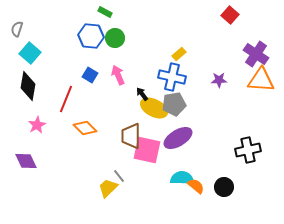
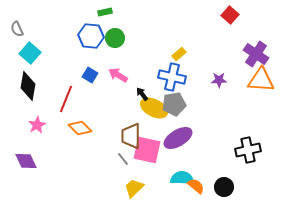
green rectangle: rotated 40 degrees counterclockwise
gray semicircle: rotated 42 degrees counterclockwise
pink arrow: rotated 36 degrees counterclockwise
orange diamond: moved 5 px left
gray line: moved 4 px right, 17 px up
yellow trapezoid: moved 26 px right
